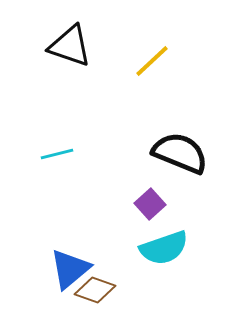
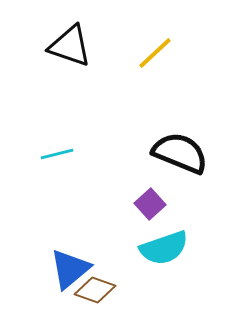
yellow line: moved 3 px right, 8 px up
